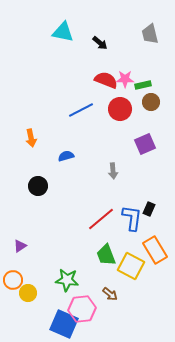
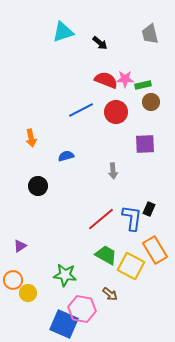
cyan triangle: rotated 30 degrees counterclockwise
red circle: moved 4 px left, 3 px down
purple square: rotated 20 degrees clockwise
green trapezoid: rotated 140 degrees clockwise
green star: moved 2 px left, 5 px up
pink hexagon: rotated 16 degrees clockwise
